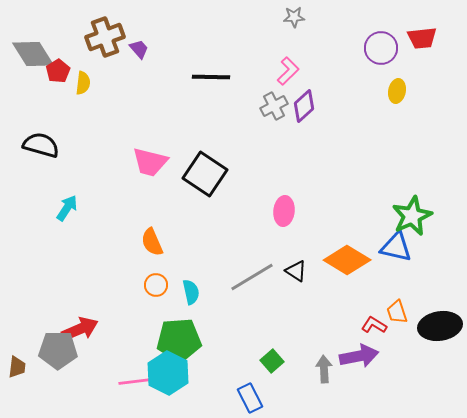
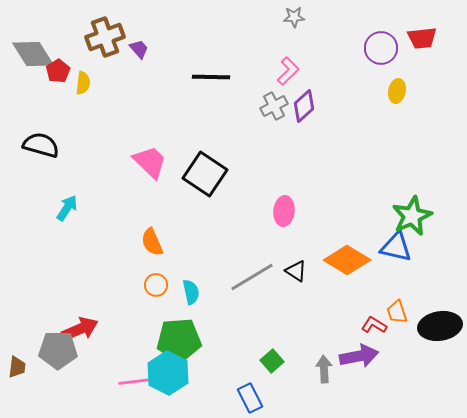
pink trapezoid: rotated 150 degrees counterclockwise
